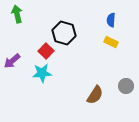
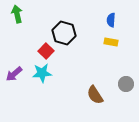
yellow rectangle: rotated 16 degrees counterclockwise
purple arrow: moved 2 px right, 13 px down
gray circle: moved 2 px up
brown semicircle: rotated 114 degrees clockwise
